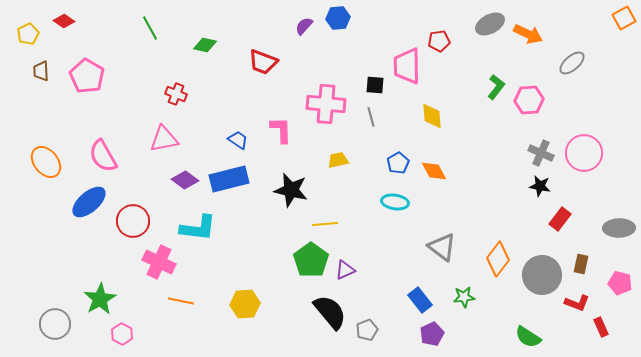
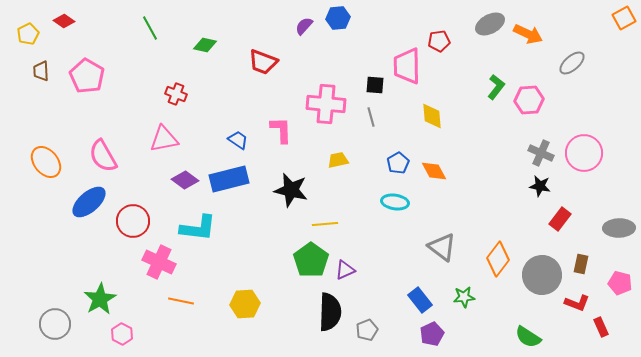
black semicircle at (330, 312): rotated 42 degrees clockwise
